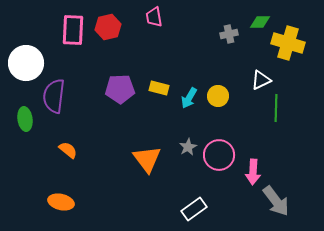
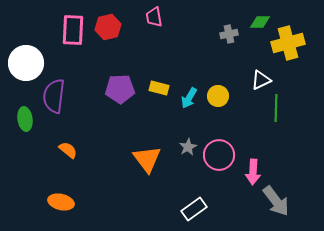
yellow cross: rotated 32 degrees counterclockwise
